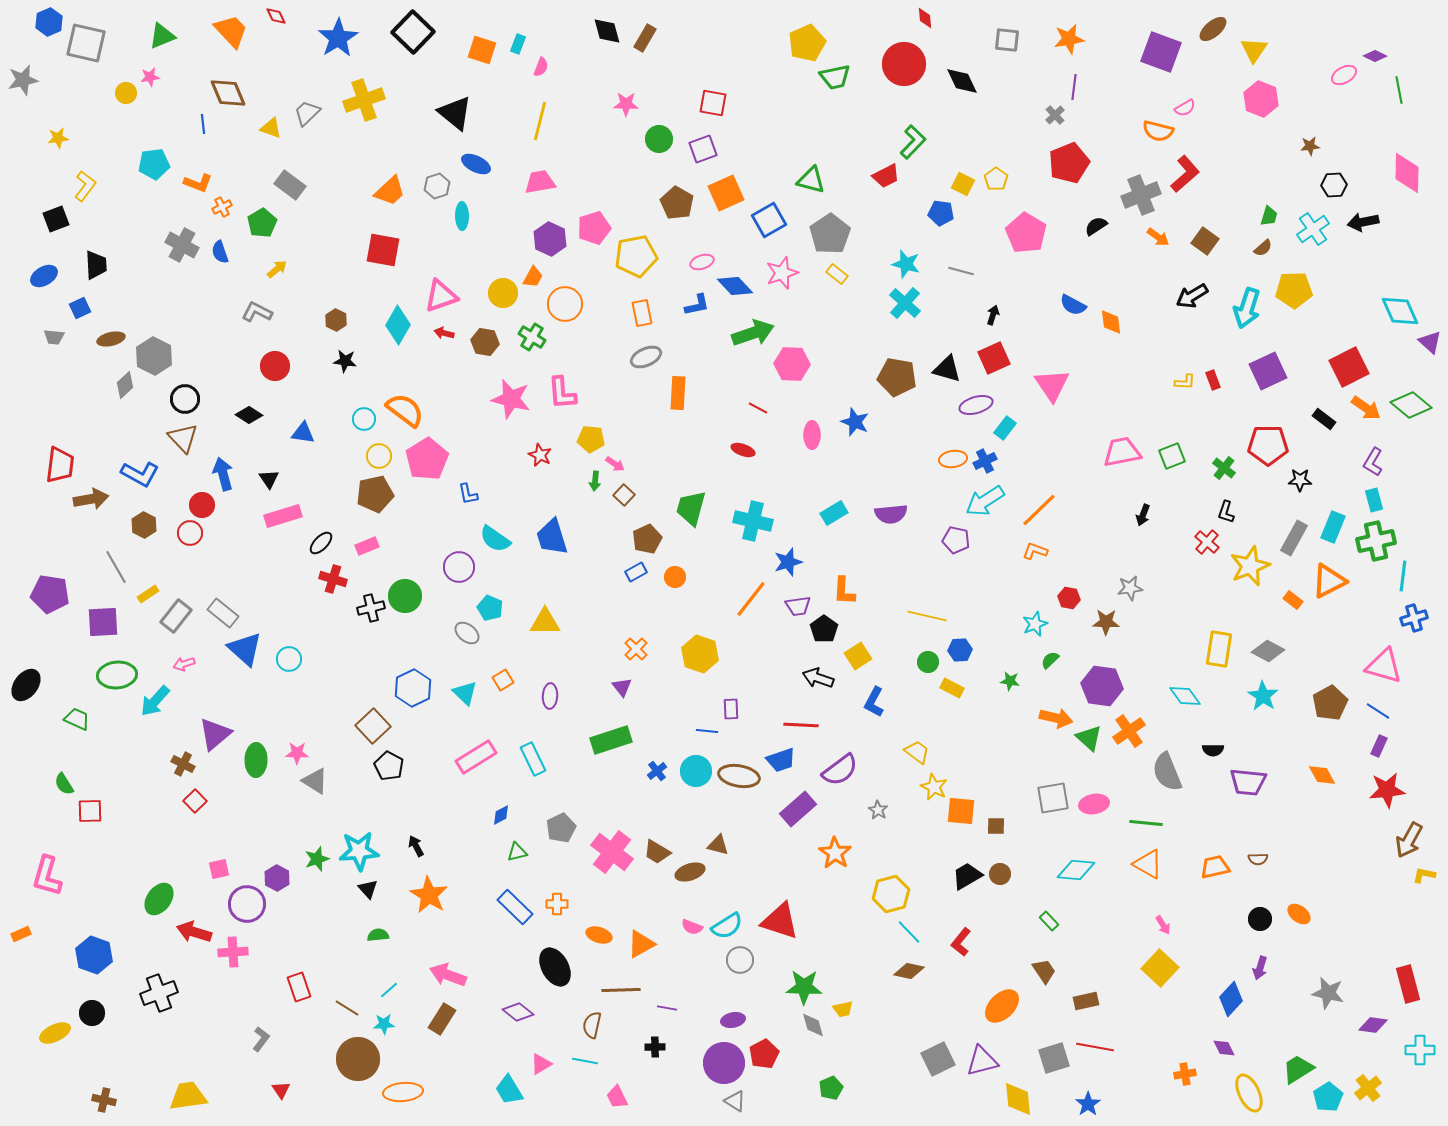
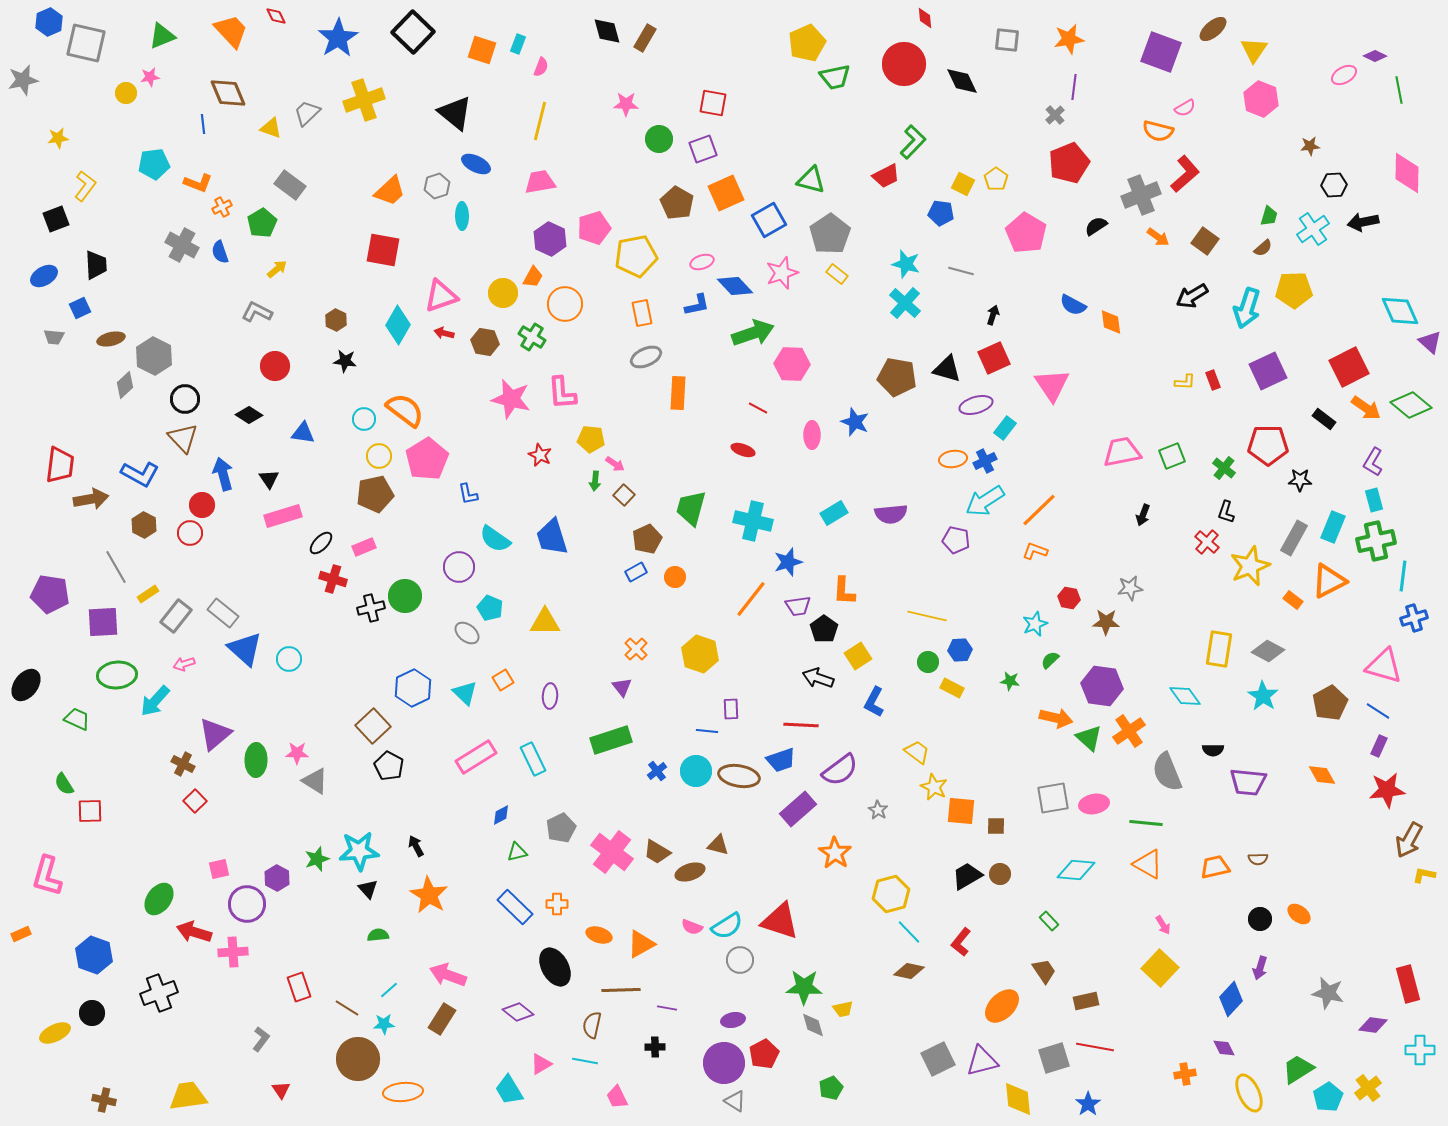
pink rectangle at (367, 546): moved 3 px left, 1 px down
